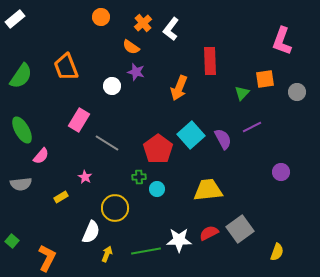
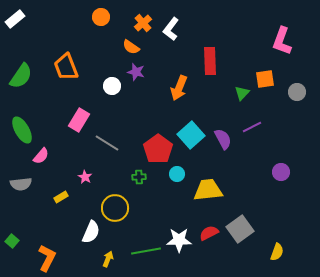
cyan circle: moved 20 px right, 15 px up
yellow arrow: moved 1 px right, 5 px down
